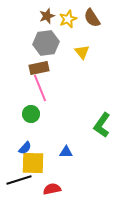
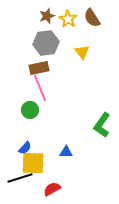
yellow star: rotated 18 degrees counterclockwise
green circle: moved 1 px left, 4 px up
black line: moved 1 px right, 2 px up
red semicircle: rotated 18 degrees counterclockwise
